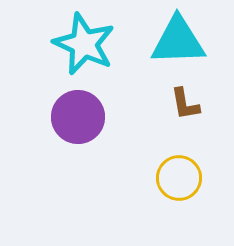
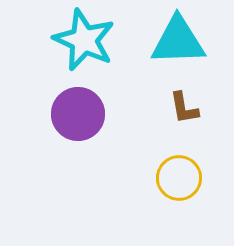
cyan star: moved 4 px up
brown L-shape: moved 1 px left, 4 px down
purple circle: moved 3 px up
